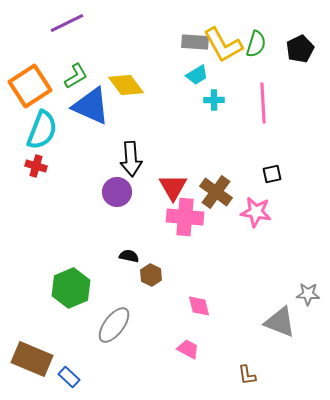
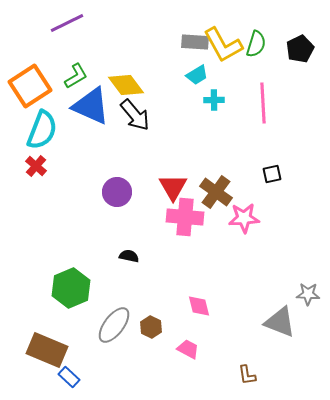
black arrow: moved 4 px right, 44 px up; rotated 36 degrees counterclockwise
red cross: rotated 25 degrees clockwise
pink star: moved 12 px left, 6 px down; rotated 12 degrees counterclockwise
brown hexagon: moved 52 px down
brown rectangle: moved 15 px right, 9 px up
